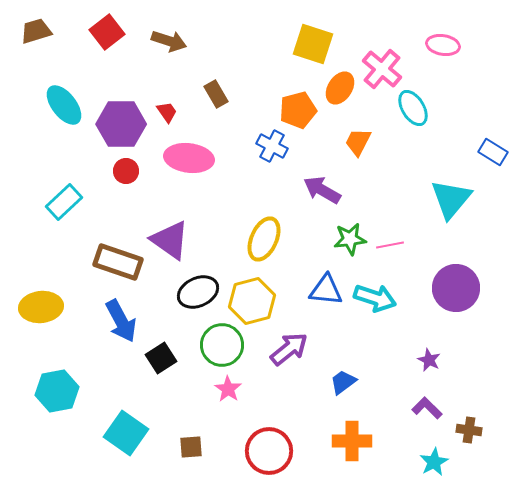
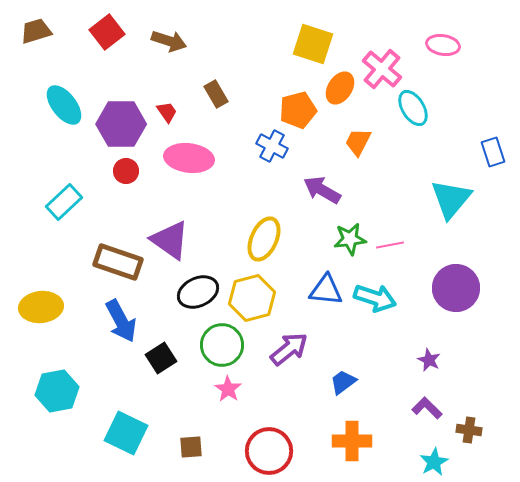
blue rectangle at (493, 152): rotated 40 degrees clockwise
yellow hexagon at (252, 301): moved 3 px up
cyan square at (126, 433): rotated 9 degrees counterclockwise
